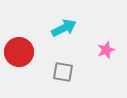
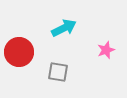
gray square: moved 5 px left
